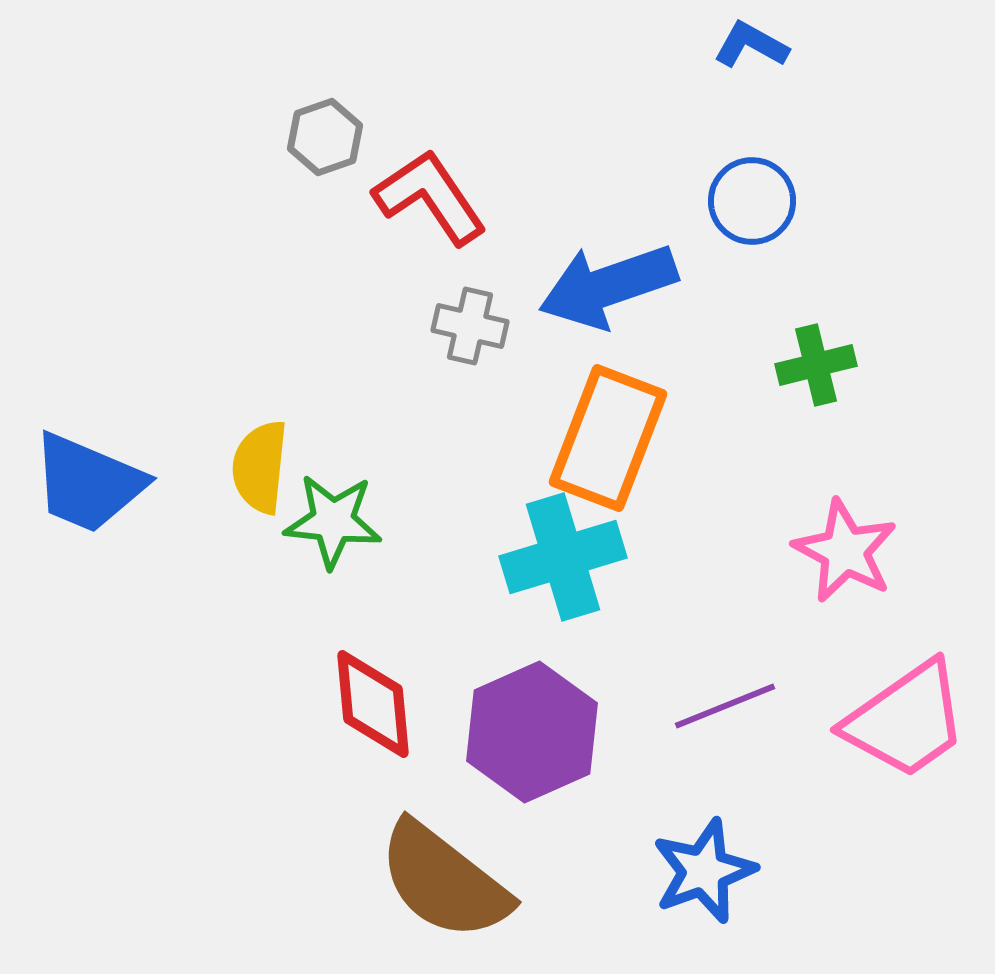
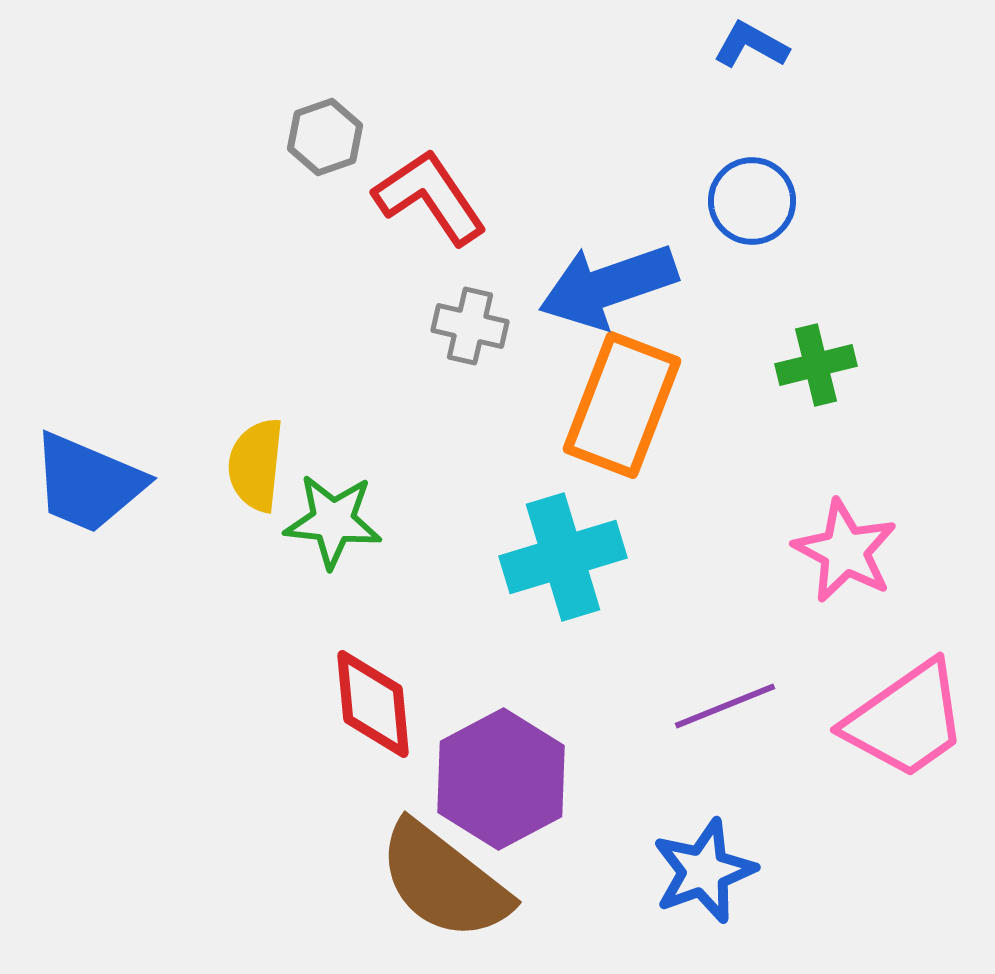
orange rectangle: moved 14 px right, 33 px up
yellow semicircle: moved 4 px left, 2 px up
purple hexagon: moved 31 px left, 47 px down; rotated 4 degrees counterclockwise
